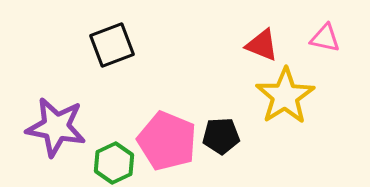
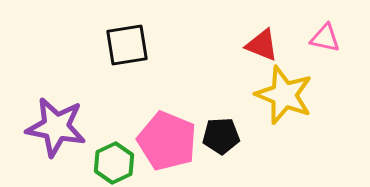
black square: moved 15 px right; rotated 12 degrees clockwise
yellow star: moved 1 px left, 1 px up; rotated 18 degrees counterclockwise
